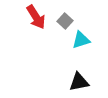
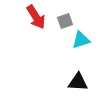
gray square: rotated 28 degrees clockwise
black triangle: moved 1 px left; rotated 15 degrees clockwise
